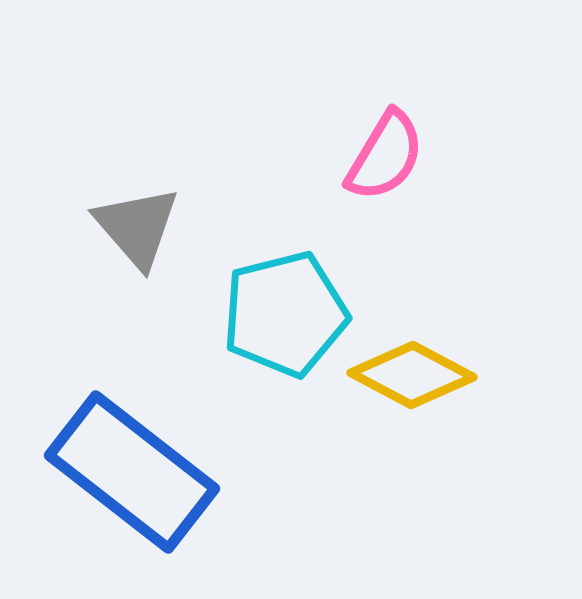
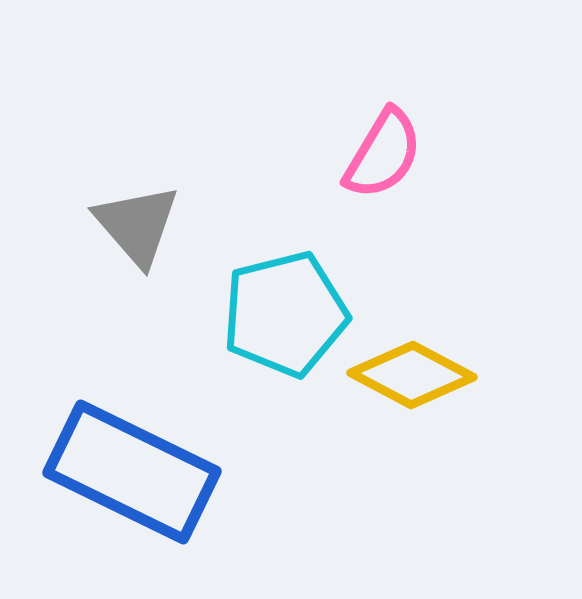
pink semicircle: moved 2 px left, 2 px up
gray triangle: moved 2 px up
blue rectangle: rotated 12 degrees counterclockwise
